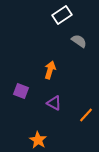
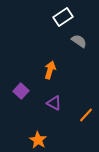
white rectangle: moved 1 px right, 2 px down
purple square: rotated 21 degrees clockwise
